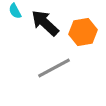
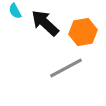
gray line: moved 12 px right
